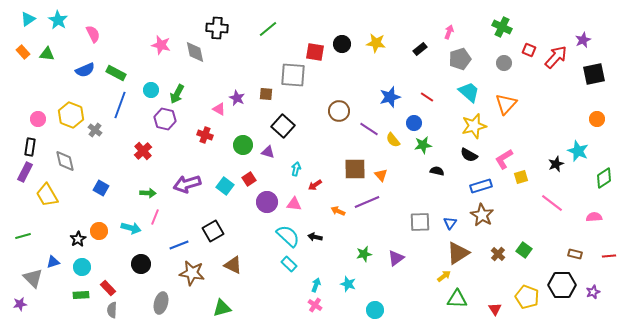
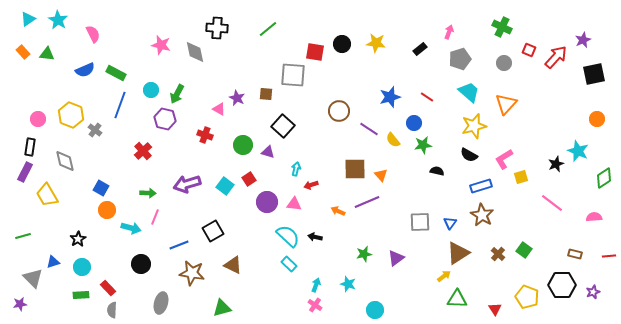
red arrow at (315, 185): moved 4 px left; rotated 16 degrees clockwise
orange circle at (99, 231): moved 8 px right, 21 px up
